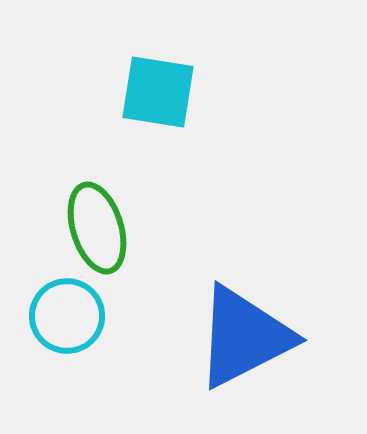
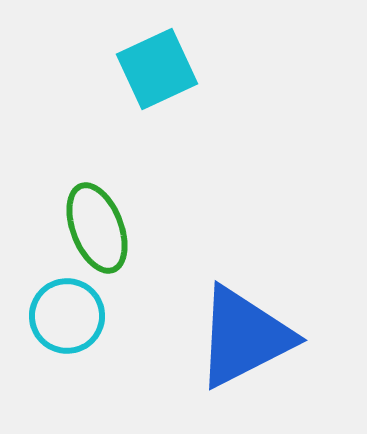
cyan square: moved 1 px left, 23 px up; rotated 34 degrees counterclockwise
green ellipse: rotated 4 degrees counterclockwise
